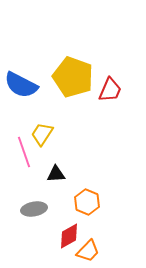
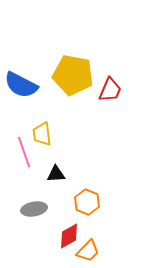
yellow pentagon: moved 2 px up; rotated 9 degrees counterclockwise
yellow trapezoid: rotated 40 degrees counterclockwise
